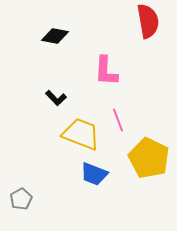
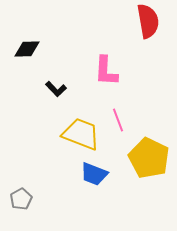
black diamond: moved 28 px left, 13 px down; rotated 12 degrees counterclockwise
black L-shape: moved 9 px up
